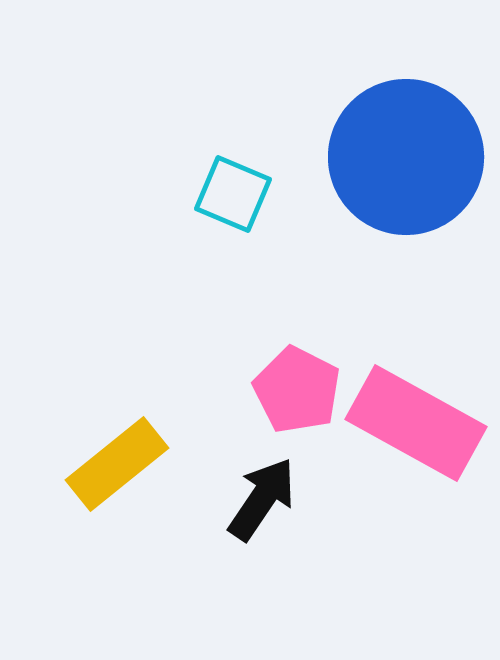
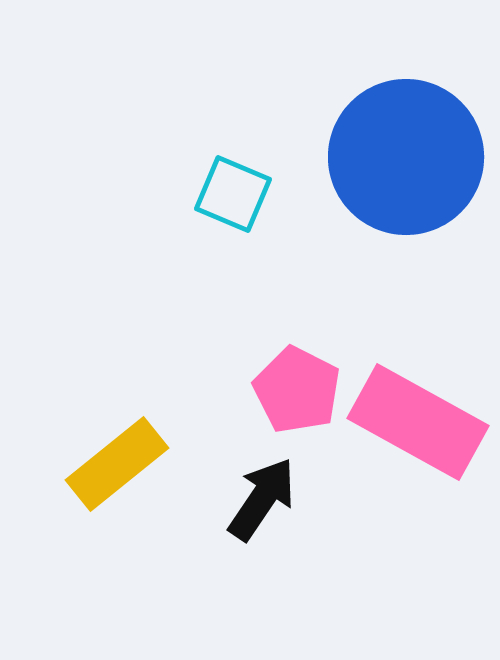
pink rectangle: moved 2 px right, 1 px up
